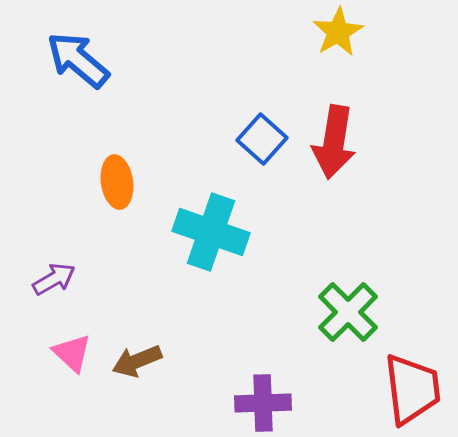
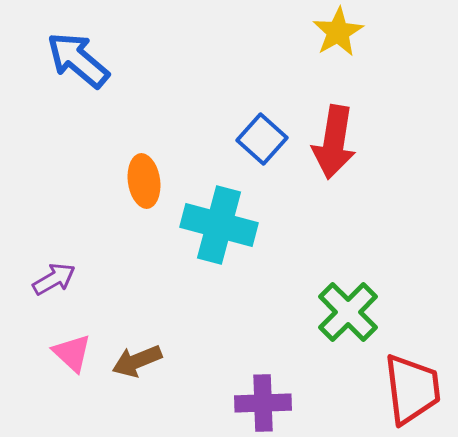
orange ellipse: moved 27 px right, 1 px up
cyan cross: moved 8 px right, 7 px up; rotated 4 degrees counterclockwise
